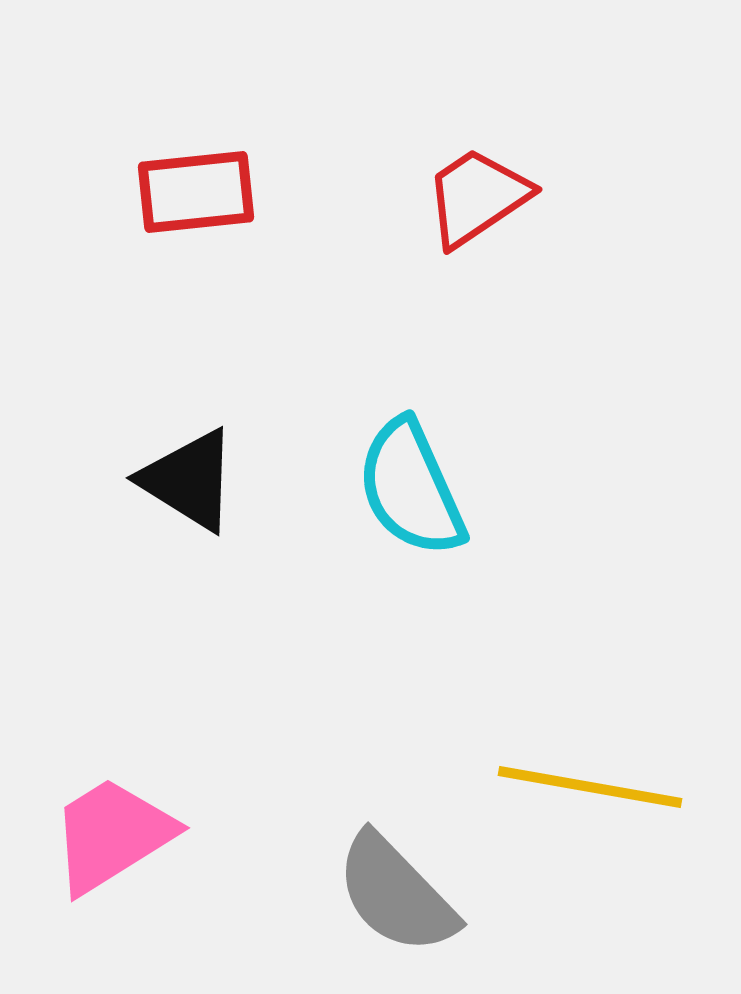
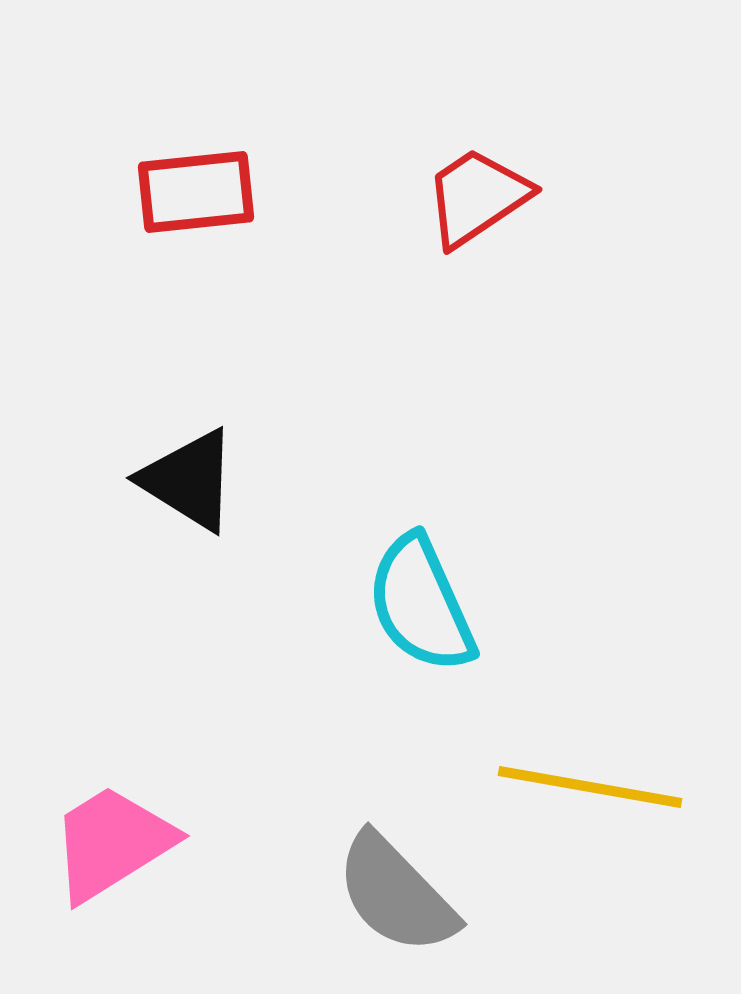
cyan semicircle: moved 10 px right, 116 px down
pink trapezoid: moved 8 px down
